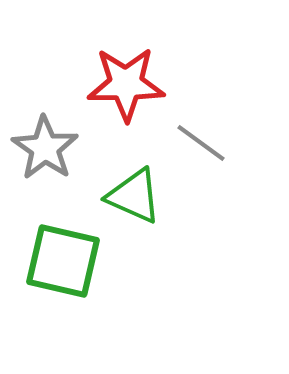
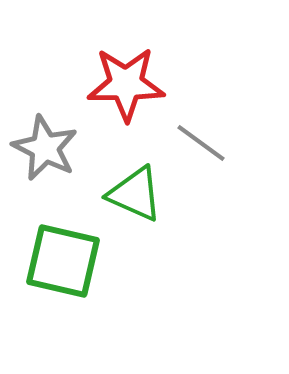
gray star: rotated 8 degrees counterclockwise
green triangle: moved 1 px right, 2 px up
